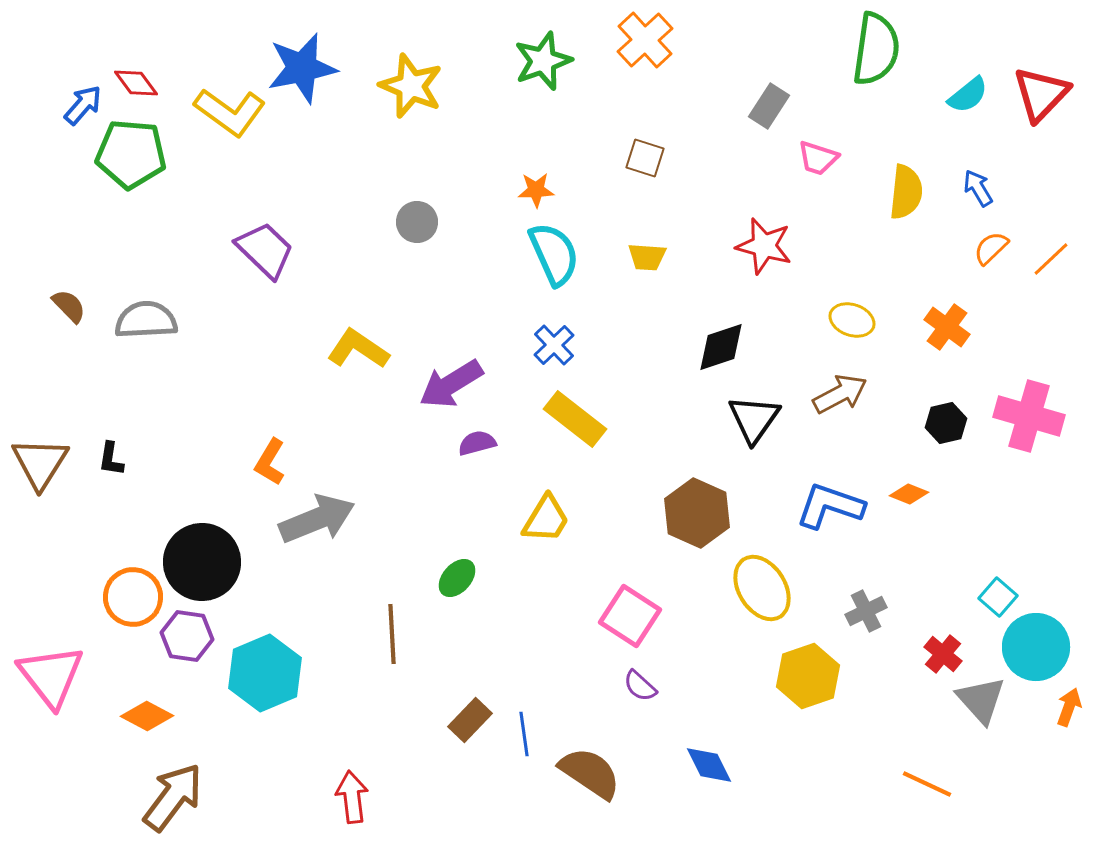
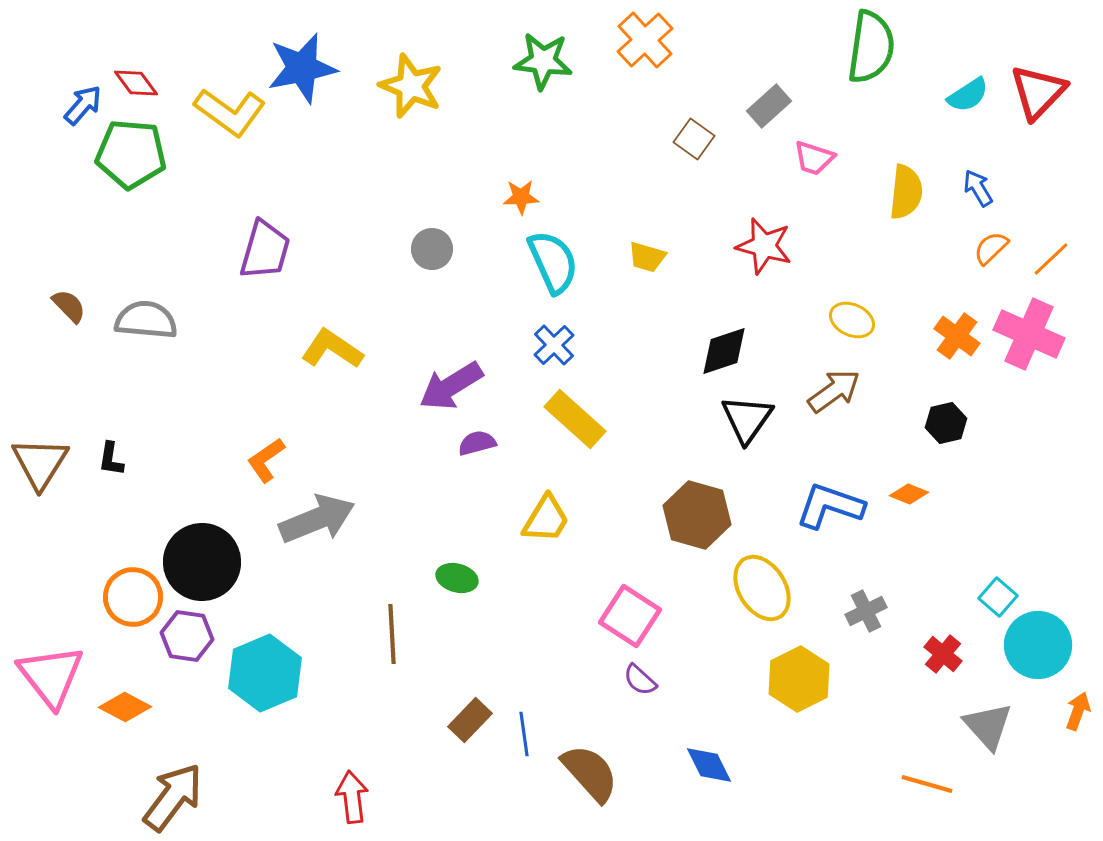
green semicircle at (876, 49): moved 5 px left, 2 px up
green star at (543, 61): rotated 26 degrees clockwise
red triangle at (1041, 94): moved 3 px left, 2 px up
cyan semicircle at (968, 95): rotated 6 degrees clockwise
gray rectangle at (769, 106): rotated 15 degrees clockwise
brown square at (645, 158): moved 49 px right, 19 px up; rotated 18 degrees clockwise
pink trapezoid at (818, 158): moved 4 px left
orange star at (536, 190): moved 15 px left, 7 px down
gray circle at (417, 222): moved 15 px right, 27 px down
purple trapezoid at (265, 250): rotated 62 degrees clockwise
cyan semicircle at (554, 254): moved 1 px left, 8 px down
yellow trapezoid at (647, 257): rotated 12 degrees clockwise
gray semicircle at (146, 320): rotated 8 degrees clockwise
yellow ellipse at (852, 320): rotated 6 degrees clockwise
orange cross at (947, 327): moved 10 px right, 9 px down
black diamond at (721, 347): moved 3 px right, 4 px down
yellow L-shape at (358, 349): moved 26 px left
purple arrow at (451, 384): moved 2 px down
brown arrow at (840, 394): moved 6 px left, 3 px up; rotated 8 degrees counterclockwise
pink cross at (1029, 416): moved 82 px up; rotated 8 degrees clockwise
yellow rectangle at (575, 419): rotated 4 degrees clockwise
black triangle at (754, 419): moved 7 px left
orange L-shape at (270, 462): moved 4 px left, 2 px up; rotated 24 degrees clockwise
brown hexagon at (697, 513): moved 2 px down; rotated 8 degrees counterclockwise
green ellipse at (457, 578): rotated 63 degrees clockwise
cyan circle at (1036, 647): moved 2 px right, 2 px up
yellow hexagon at (808, 676): moved 9 px left, 3 px down; rotated 8 degrees counterclockwise
purple semicircle at (640, 686): moved 6 px up
gray triangle at (981, 700): moved 7 px right, 26 px down
orange arrow at (1069, 707): moved 9 px right, 4 px down
orange diamond at (147, 716): moved 22 px left, 9 px up
brown semicircle at (590, 773): rotated 14 degrees clockwise
orange line at (927, 784): rotated 9 degrees counterclockwise
